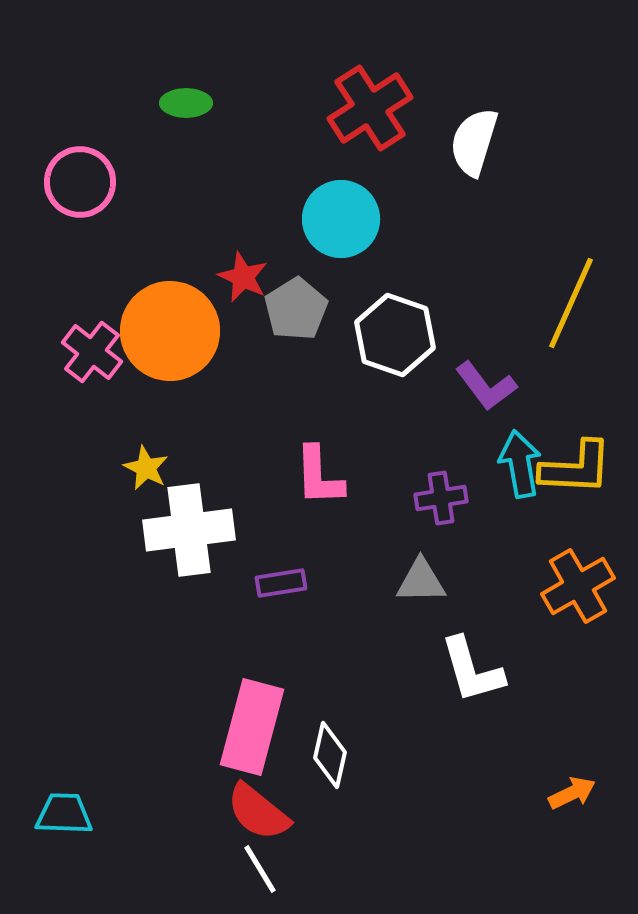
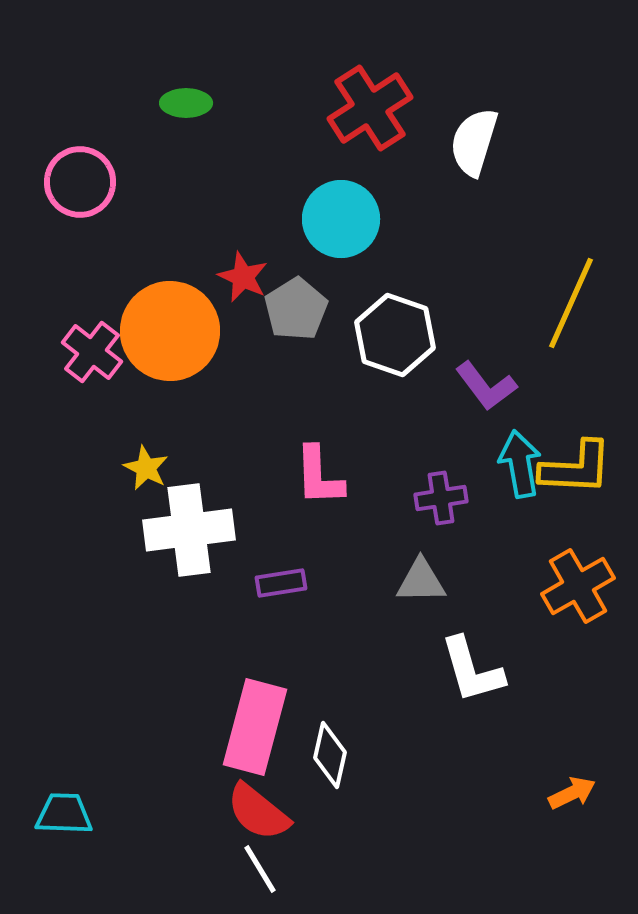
pink rectangle: moved 3 px right
